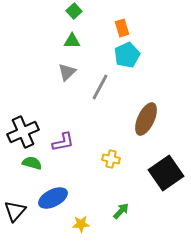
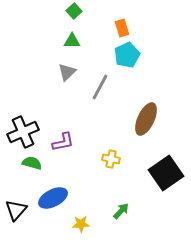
black triangle: moved 1 px right, 1 px up
